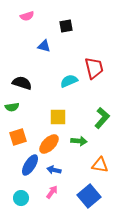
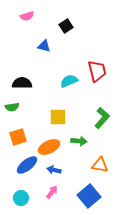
black square: rotated 24 degrees counterclockwise
red trapezoid: moved 3 px right, 3 px down
black semicircle: rotated 18 degrees counterclockwise
orange ellipse: moved 3 px down; rotated 20 degrees clockwise
blue ellipse: moved 3 px left; rotated 20 degrees clockwise
